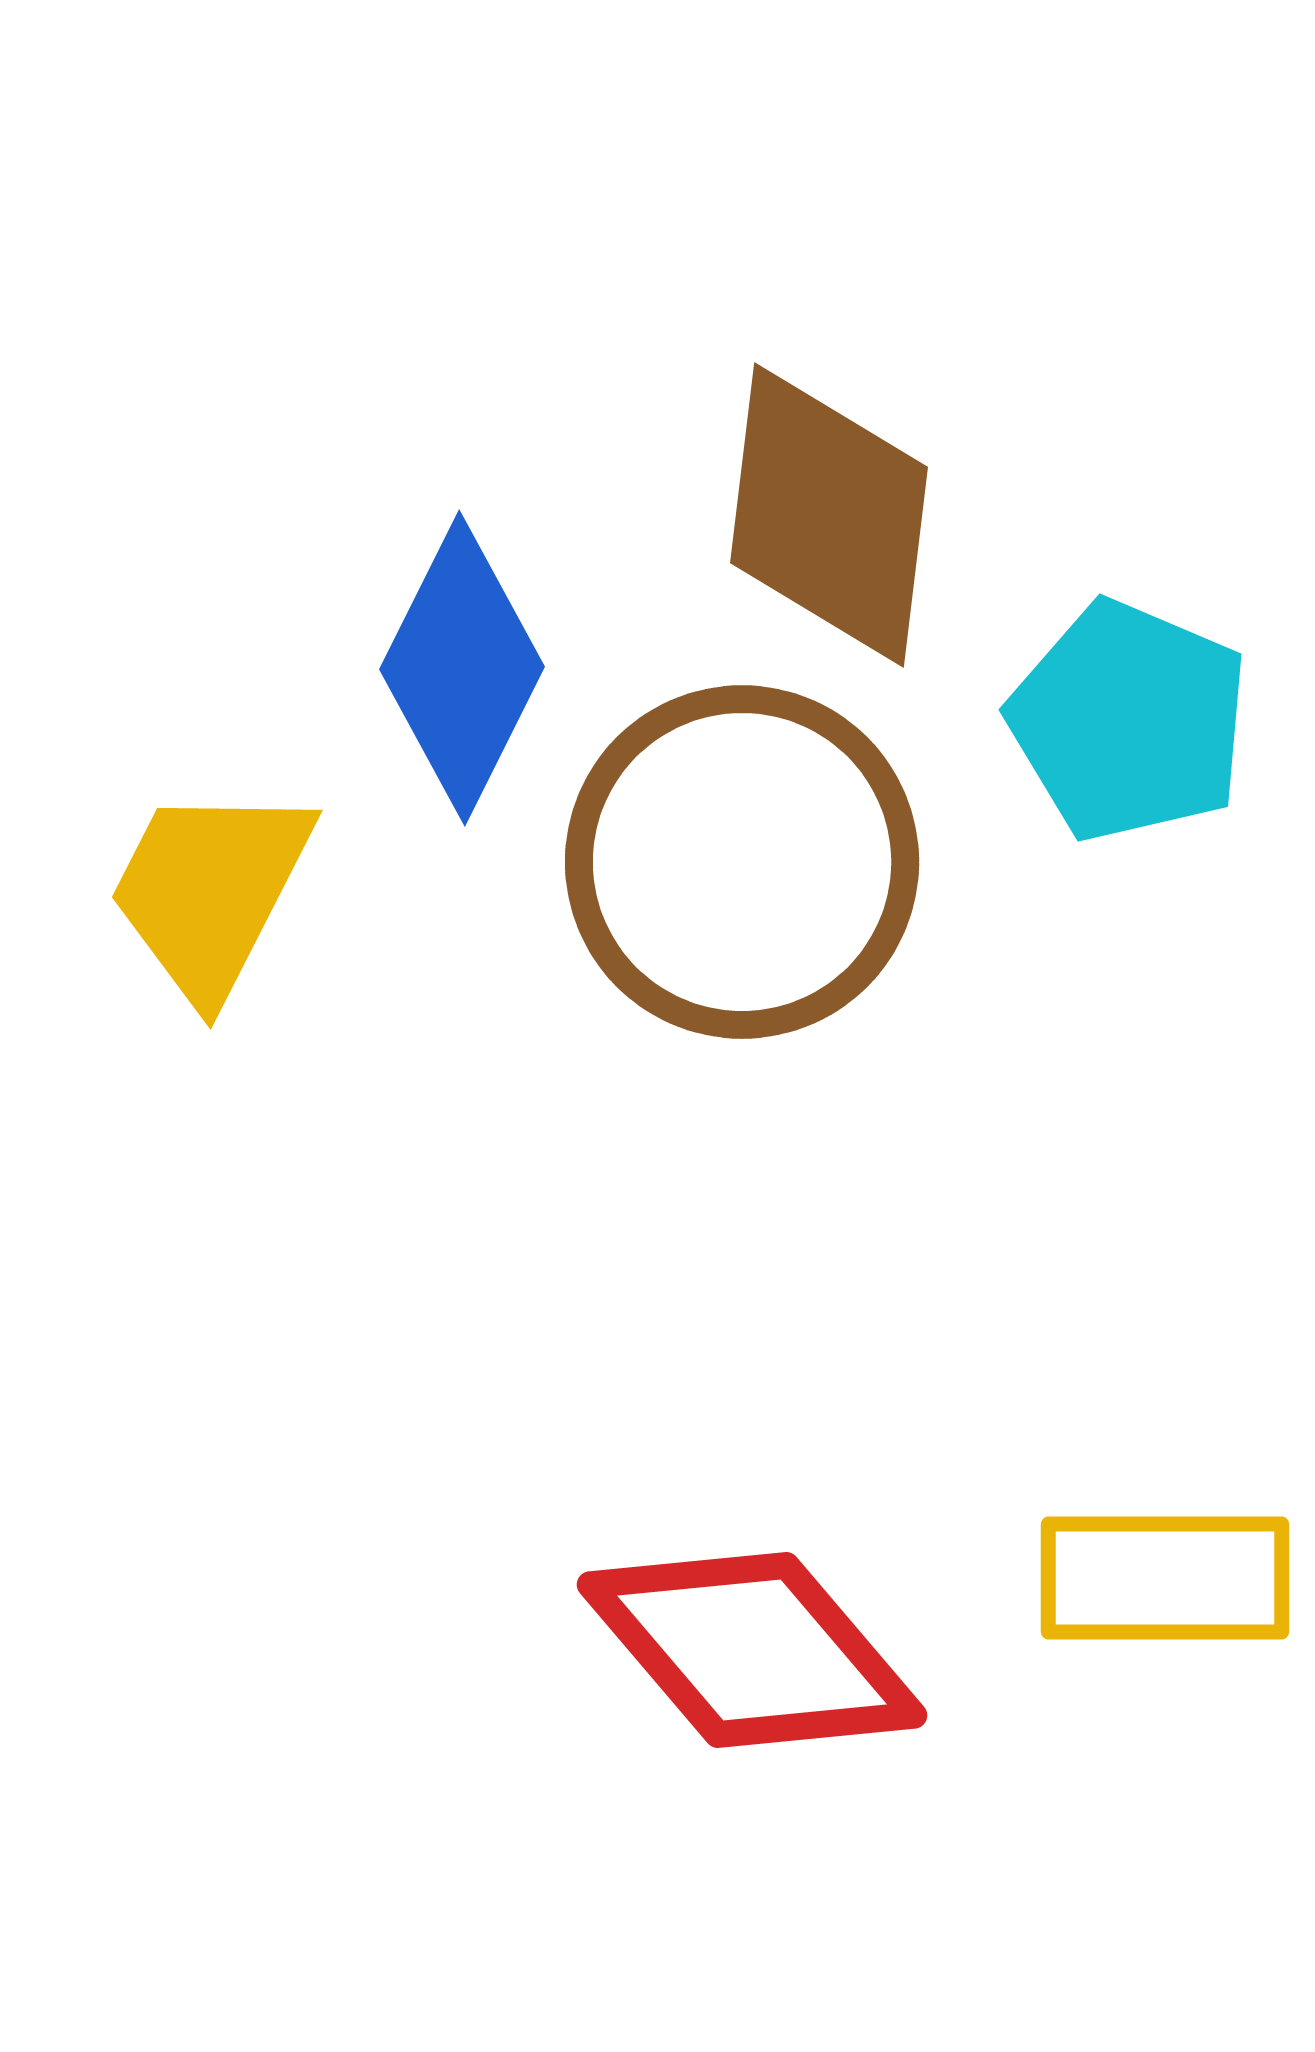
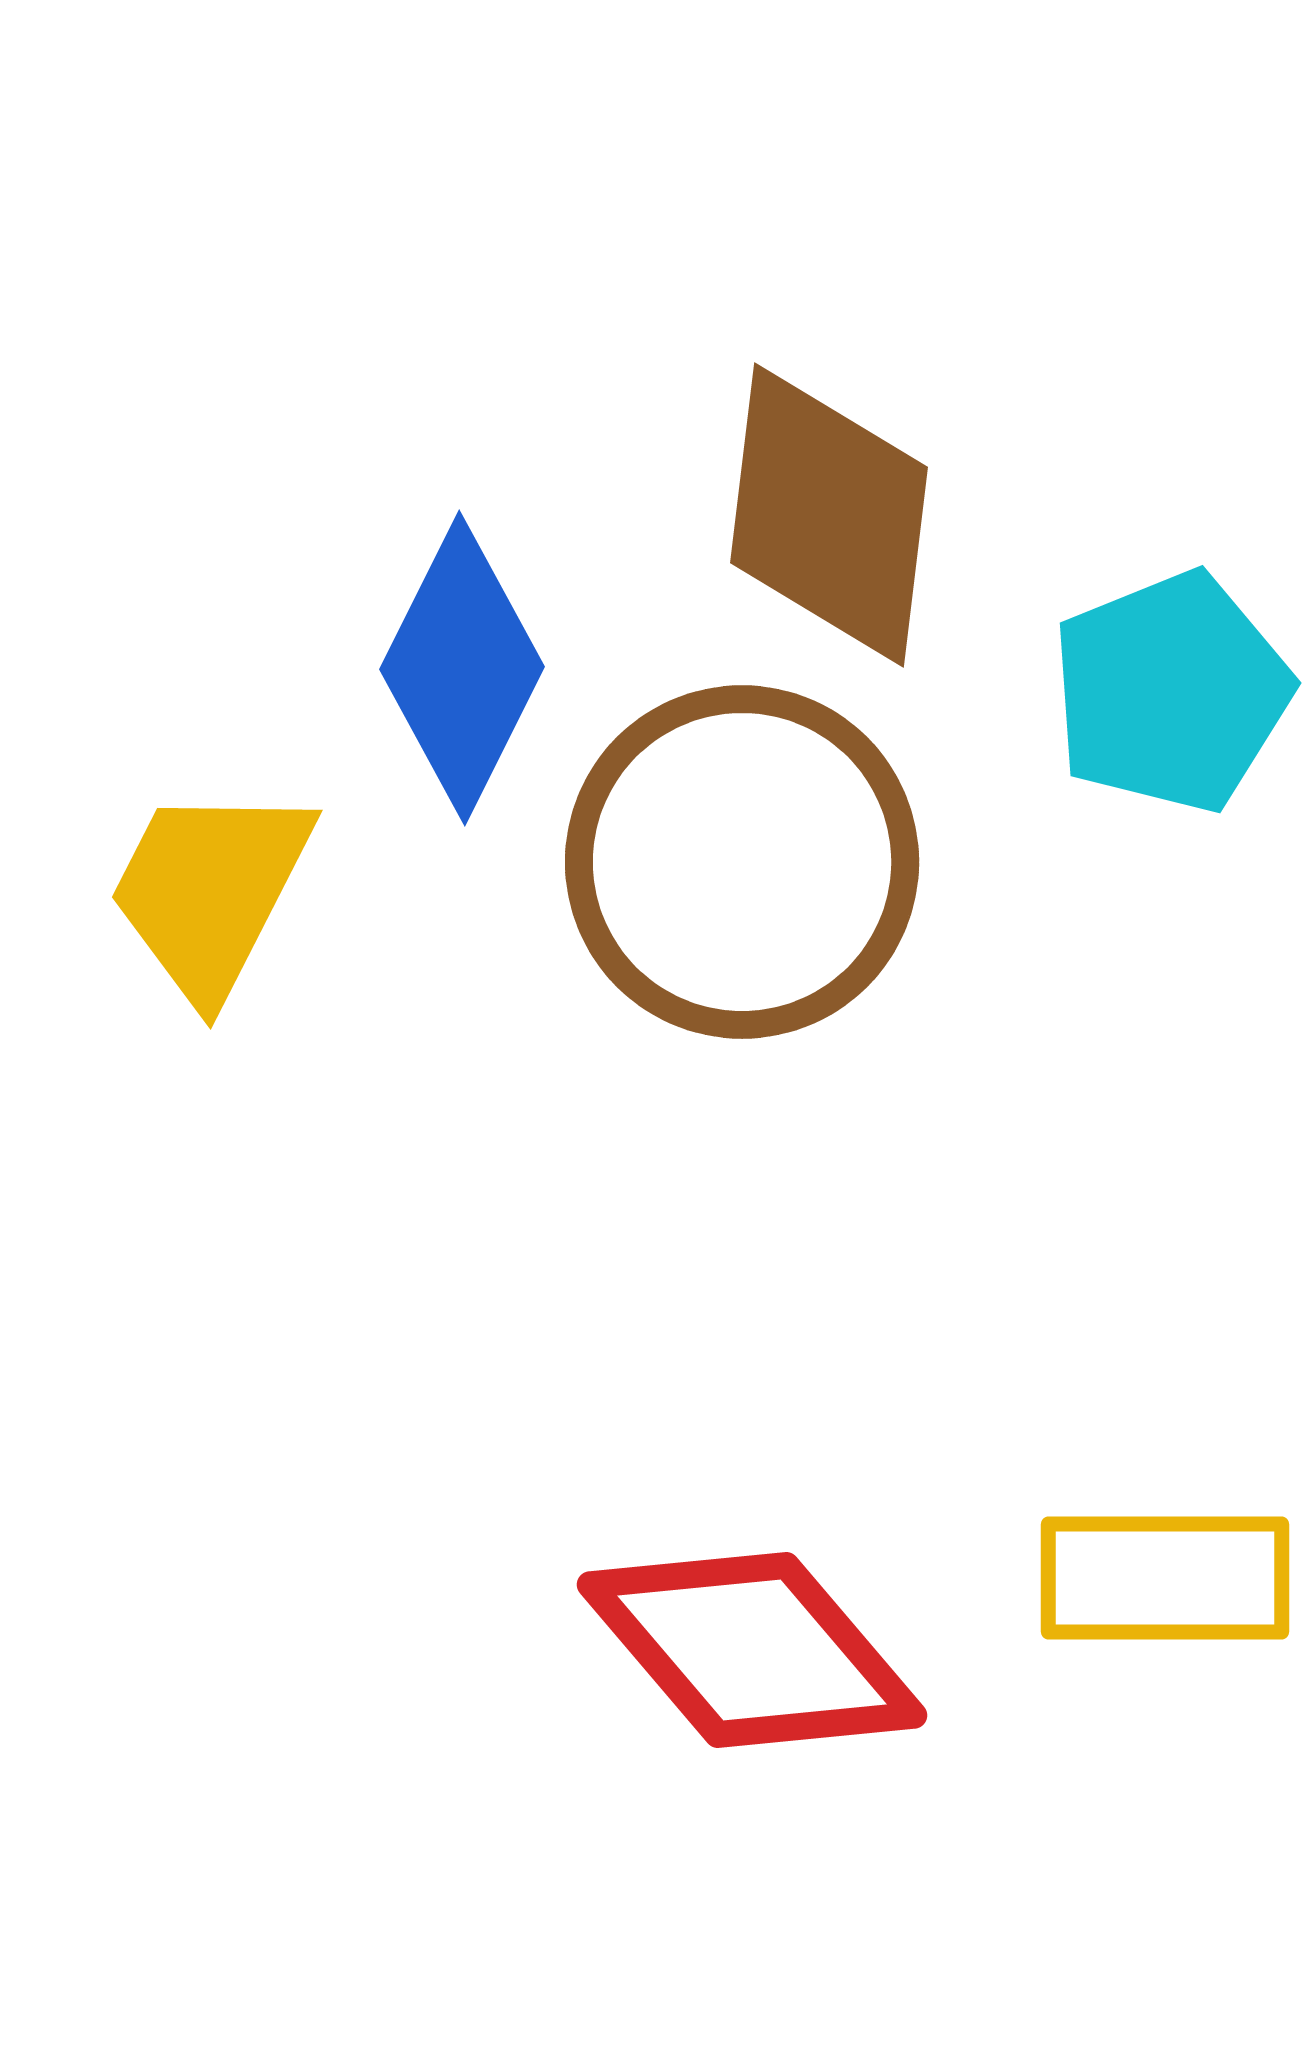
cyan pentagon: moved 42 px right, 29 px up; rotated 27 degrees clockwise
